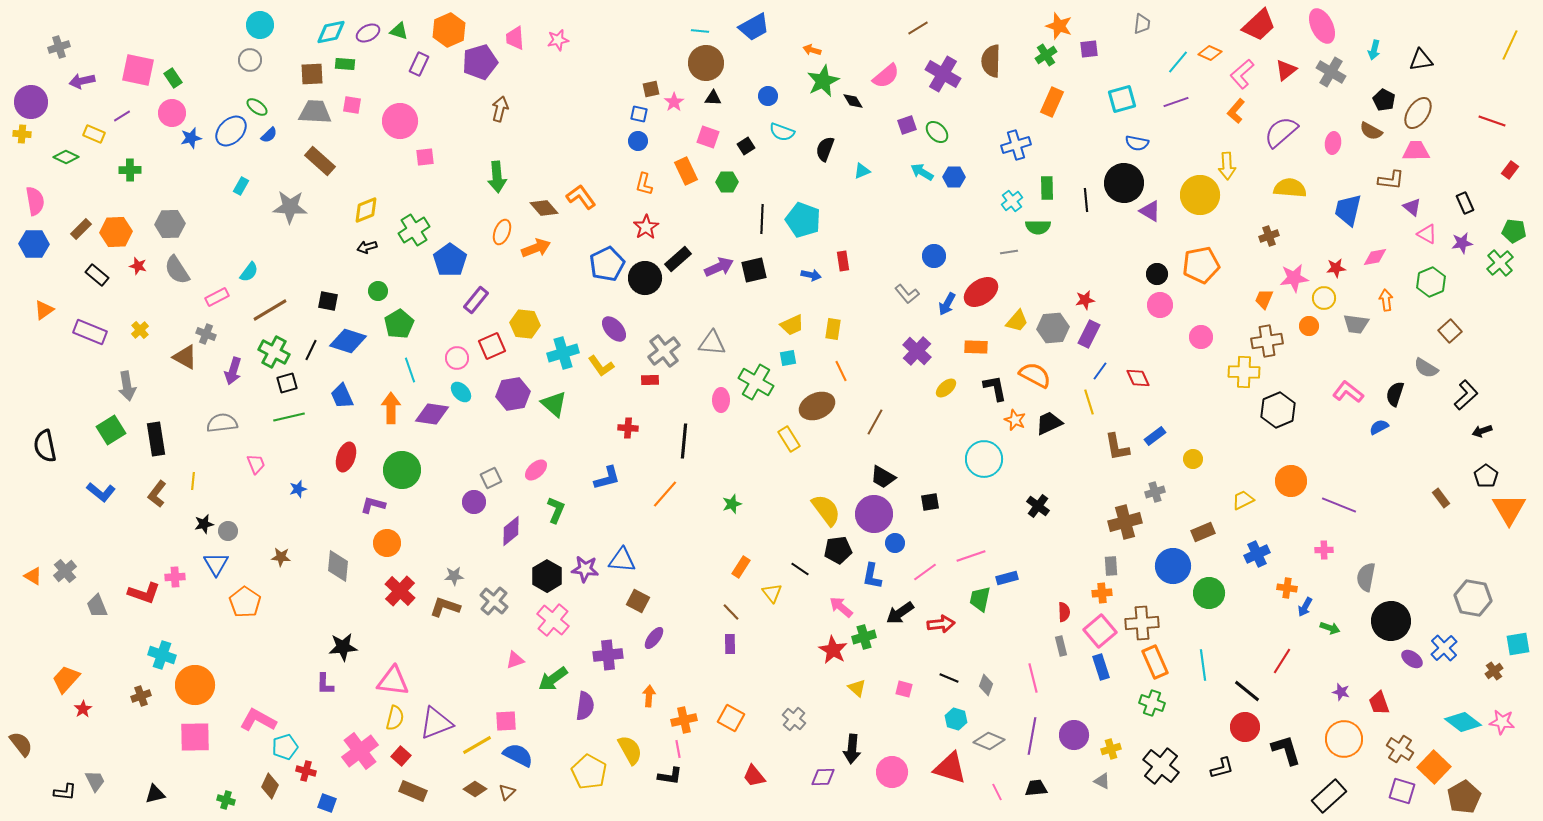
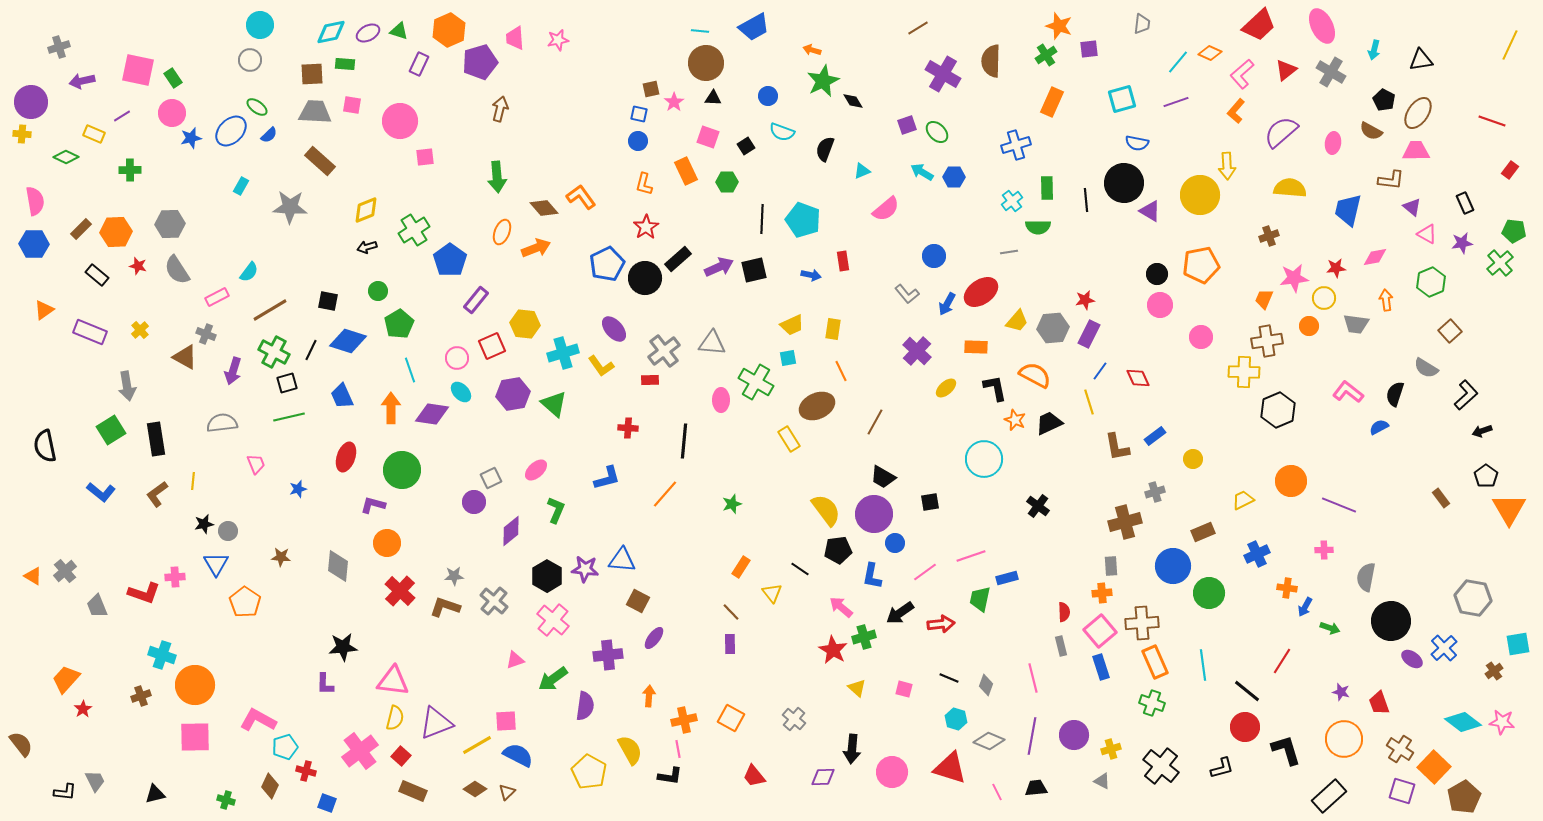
pink semicircle at (886, 76): moved 133 px down
brown L-shape at (157, 494): rotated 16 degrees clockwise
